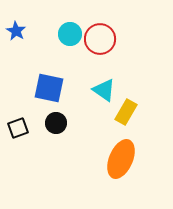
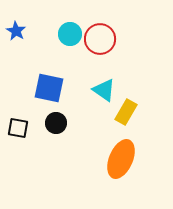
black square: rotated 30 degrees clockwise
